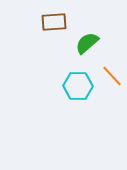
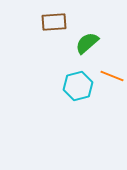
orange line: rotated 25 degrees counterclockwise
cyan hexagon: rotated 16 degrees counterclockwise
